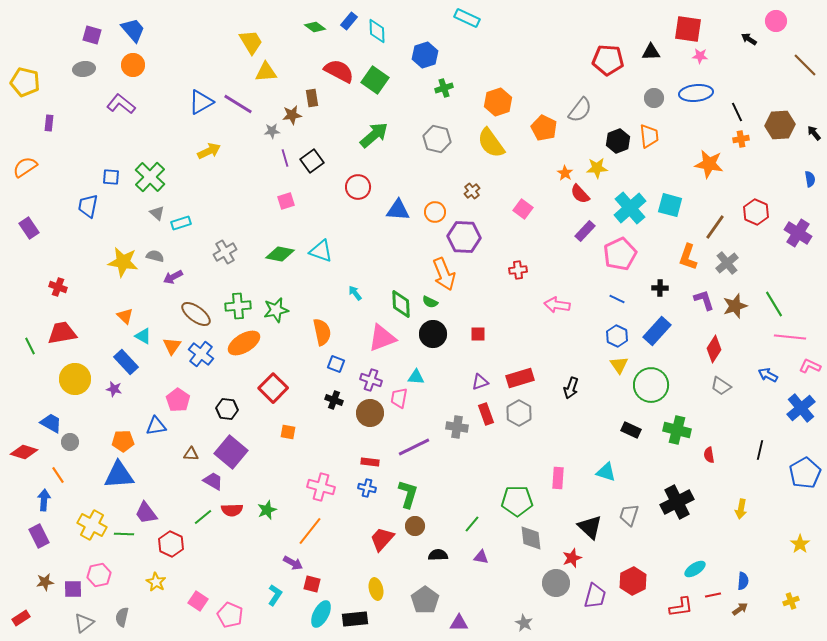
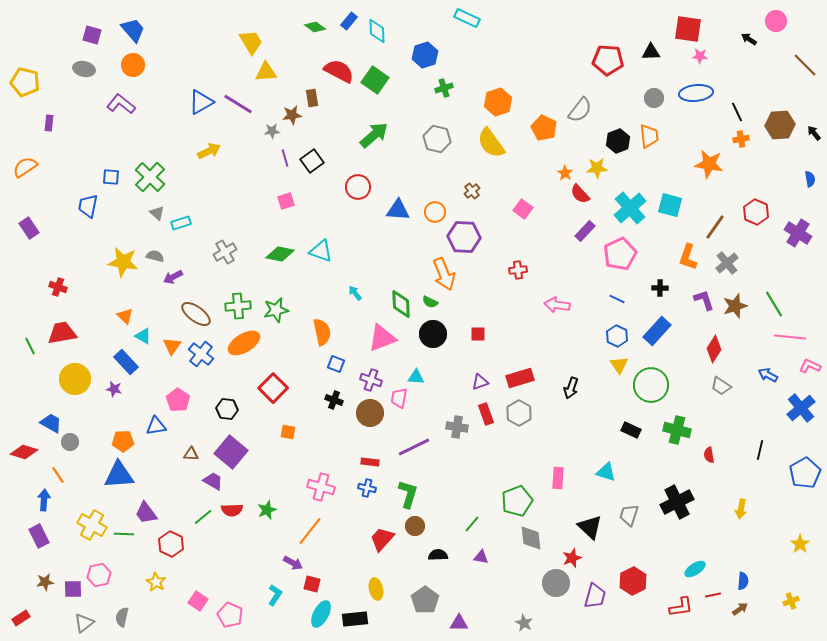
gray ellipse at (84, 69): rotated 20 degrees clockwise
green pentagon at (517, 501): rotated 20 degrees counterclockwise
